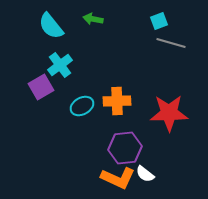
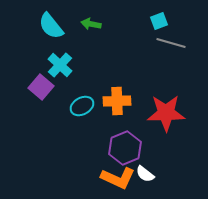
green arrow: moved 2 px left, 5 px down
cyan cross: rotated 10 degrees counterclockwise
purple square: rotated 20 degrees counterclockwise
red star: moved 3 px left
purple hexagon: rotated 16 degrees counterclockwise
